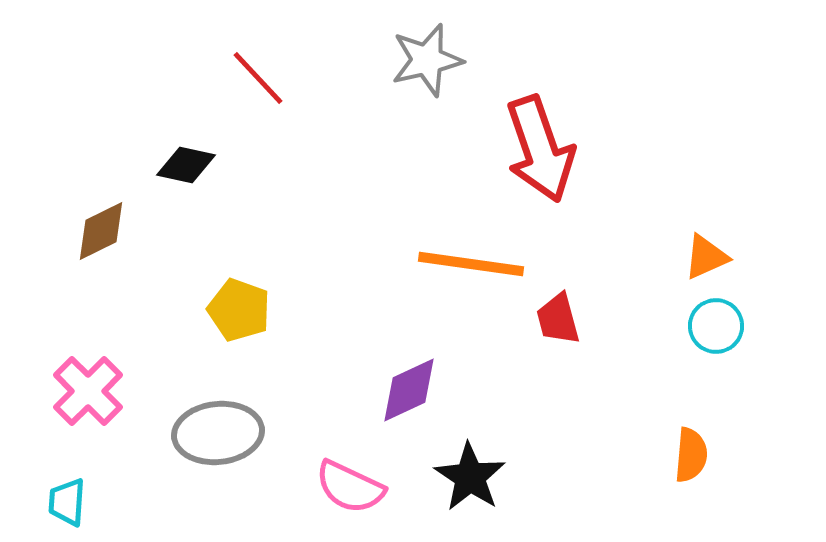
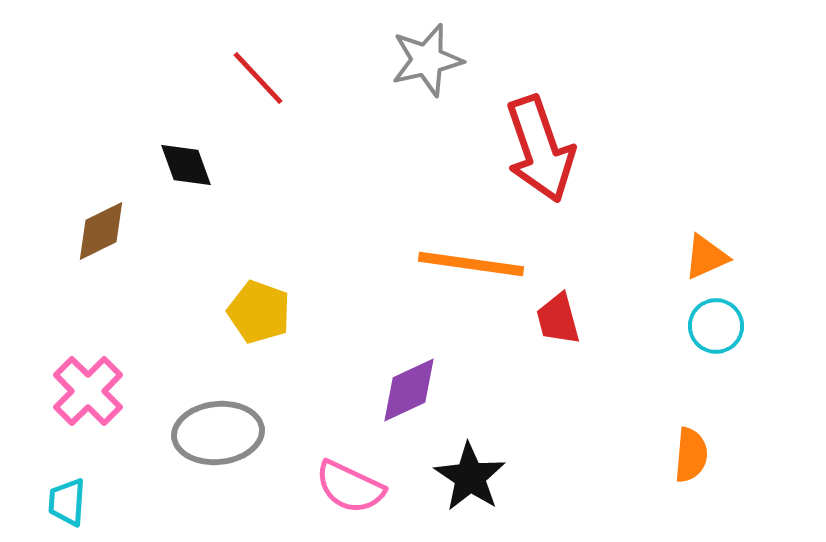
black diamond: rotated 58 degrees clockwise
yellow pentagon: moved 20 px right, 2 px down
